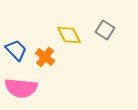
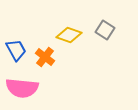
yellow diamond: rotated 45 degrees counterclockwise
blue trapezoid: rotated 15 degrees clockwise
pink semicircle: moved 1 px right
